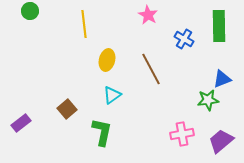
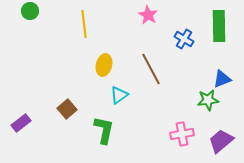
yellow ellipse: moved 3 px left, 5 px down
cyan triangle: moved 7 px right
green L-shape: moved 2 px right, 2 px up
